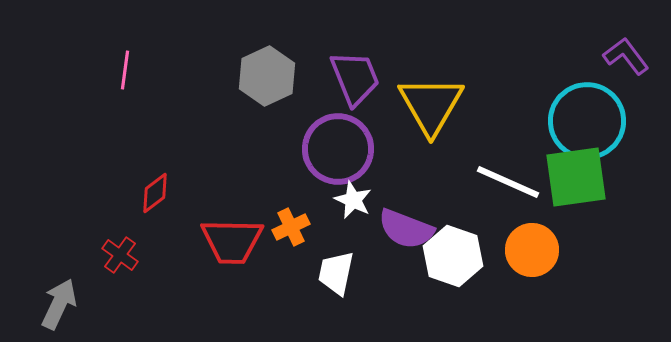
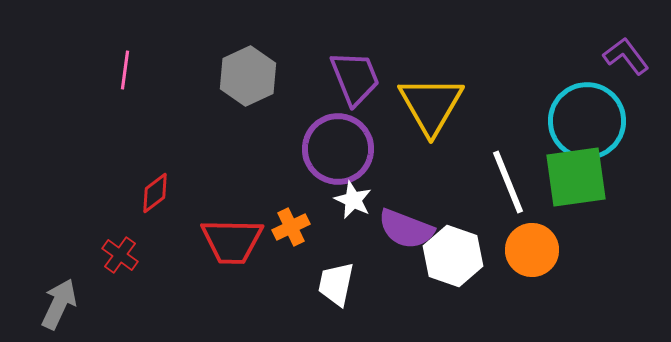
gray hexagon: moved 19 px left
white line: rotated 44 degrees clockwise
white trapezoid: moved 11 px down
